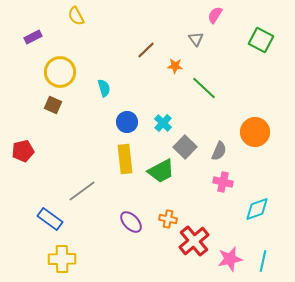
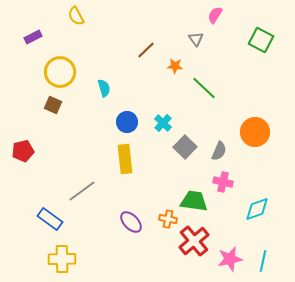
green trapezoid: moved 33 px right, 30 px down; rotated 144 degrees counterclockwise
